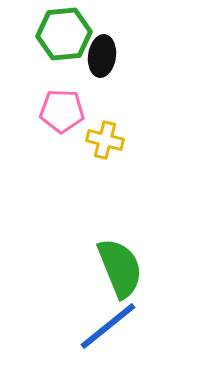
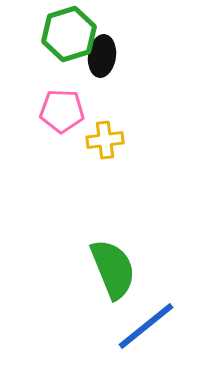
green hexagon: moved 5 px right; rotated 12 degrees counterclockwise
yellow cross: rotated 21 degrees counterclockwise
green semicircle: moved 7 px left, 1 px down
blue line: moved 38 px right
